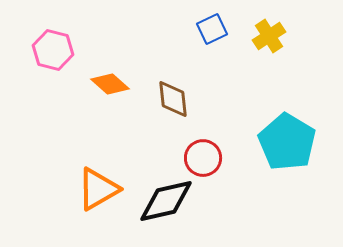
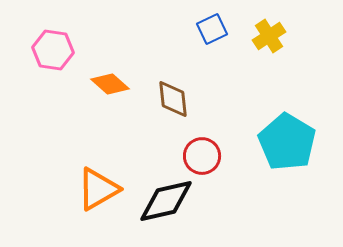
pink hexagon: rotated 6 degrees counterclockwise
red circle: moved 1 px left, 2 px up
